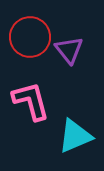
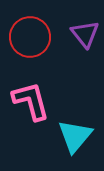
purple triangle: moved 16 px right, 16 px up
cyan triangle: rotated 27 degrees counterclockwise
